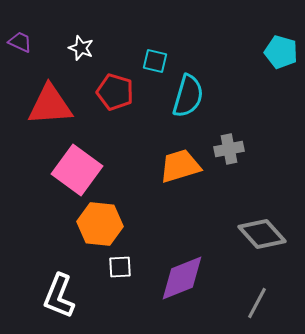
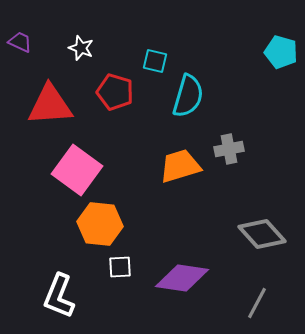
purple diamond: rotated 30 degrees clockwise
